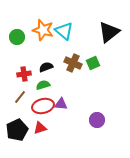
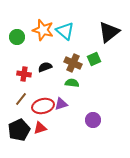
cyan triangle: moved 1 px right
green square: moved 1 px right, 4 px up
black semicircle: moved 1 px left
red cross: rotated 16 degrees clockwise
green semicircle: moved 29 px right, 2 px up; rotated 24 degrees clockwise
brown line: moved 1 px right, 2 px down
purple triangle: rotated 24 degrees counterclockwise
purple circle: moved 4 px left
black pentagon: moved 2 px right
